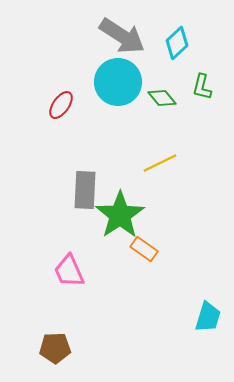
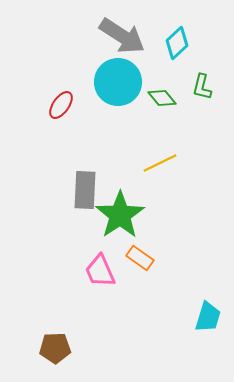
orange rectangle: moved 4 px left, 9 px down
pink trapezoid: moved 31 px right
